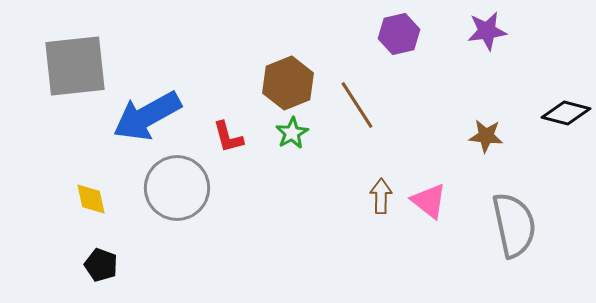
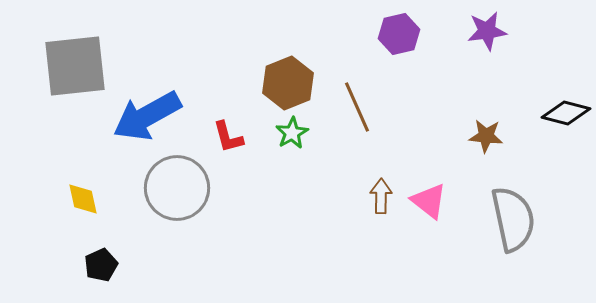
brown line: moved 2 px down; rotated 9 degrees clockwise
yellow diamond: moved 8 px left
gray semicircle: moved 1 px left, 6 px up
black pentagon: rotated 28 degrees clockwise
